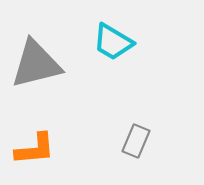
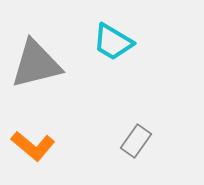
gray rectangle: rotated 12 degrees clockwise
orange L-shape: moved 2 px left, 3 px up; rotated 45 degrees clockwise
